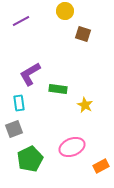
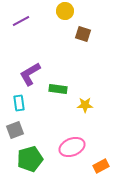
yellow star: rotated 28 degrees counterclockwise
gray square: moved 1 px right, 1 px down
green pentagon: rotated 10 degrees clockwise
